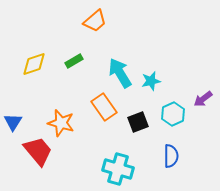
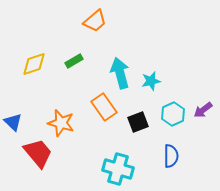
cyan arrow: rotated 16 degrees clockwise
purple arrow: moved 11 px down
blue triangle: rotated 18 degrees counterclockwise
red trapezoid: moved 2 px down
